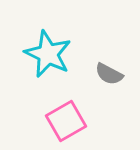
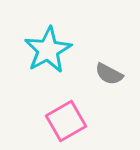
cyan star: moved 4 px up; rotated 18 degrees clockwise
